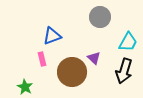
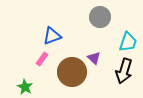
cyan trapezoid: rotated 10 degrees counterclockwise
pink rectangle: rotated 48 degrees clockwise
